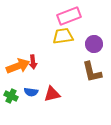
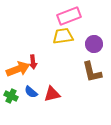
orange arrow: moved 3 px down
blue semicircle: rotated 32 degrees clockwise
